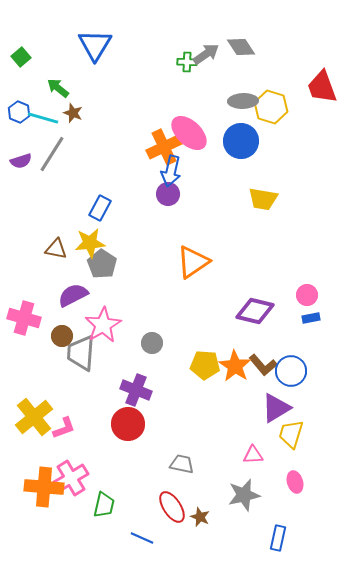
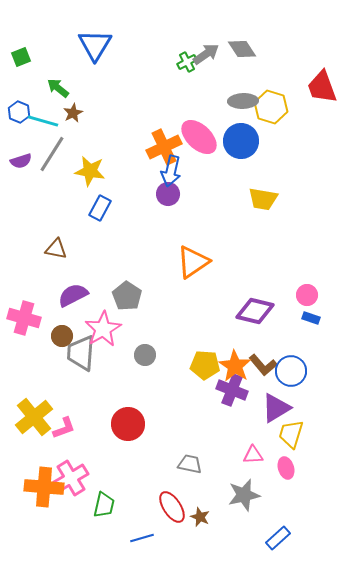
gray diamond at (241, 47): moved 1 px right, 2 px down
green square at (21, 57): rotated 18 degrees clockwise
green cross at (187, 62): rotated 30 degrees counterclockwise
brown star at (73, 113): rotated 24 degrees clockwise
cyan line at (43, 118): moved 3 px down
pink ellipse at (189, 133): moved 10 px right, 4 px down
yellow star at (90, 243): moved 72 px up; rotated 16 degrees clockwise
gray pentagon at (102, 264): moved 25 px right, 32 px down
blue rectangle at (311, 318): rotated 30 degrees clockwise
pink star at (103, 325): moved 4 px down
gray circle at (152, 343): moved 7 px left, 12 px down
purple cross at (136, 390): moved 96 px right
gray trapezoid at (182, 464): moved 8 px right
pink ellipse at (295, 482): moved 9 px left, 14 px up
blue line at (142, 538): rotated 40 degrees counterclockwise
blue rectangle at (278, 538): rotated 35 degrees clockwise
